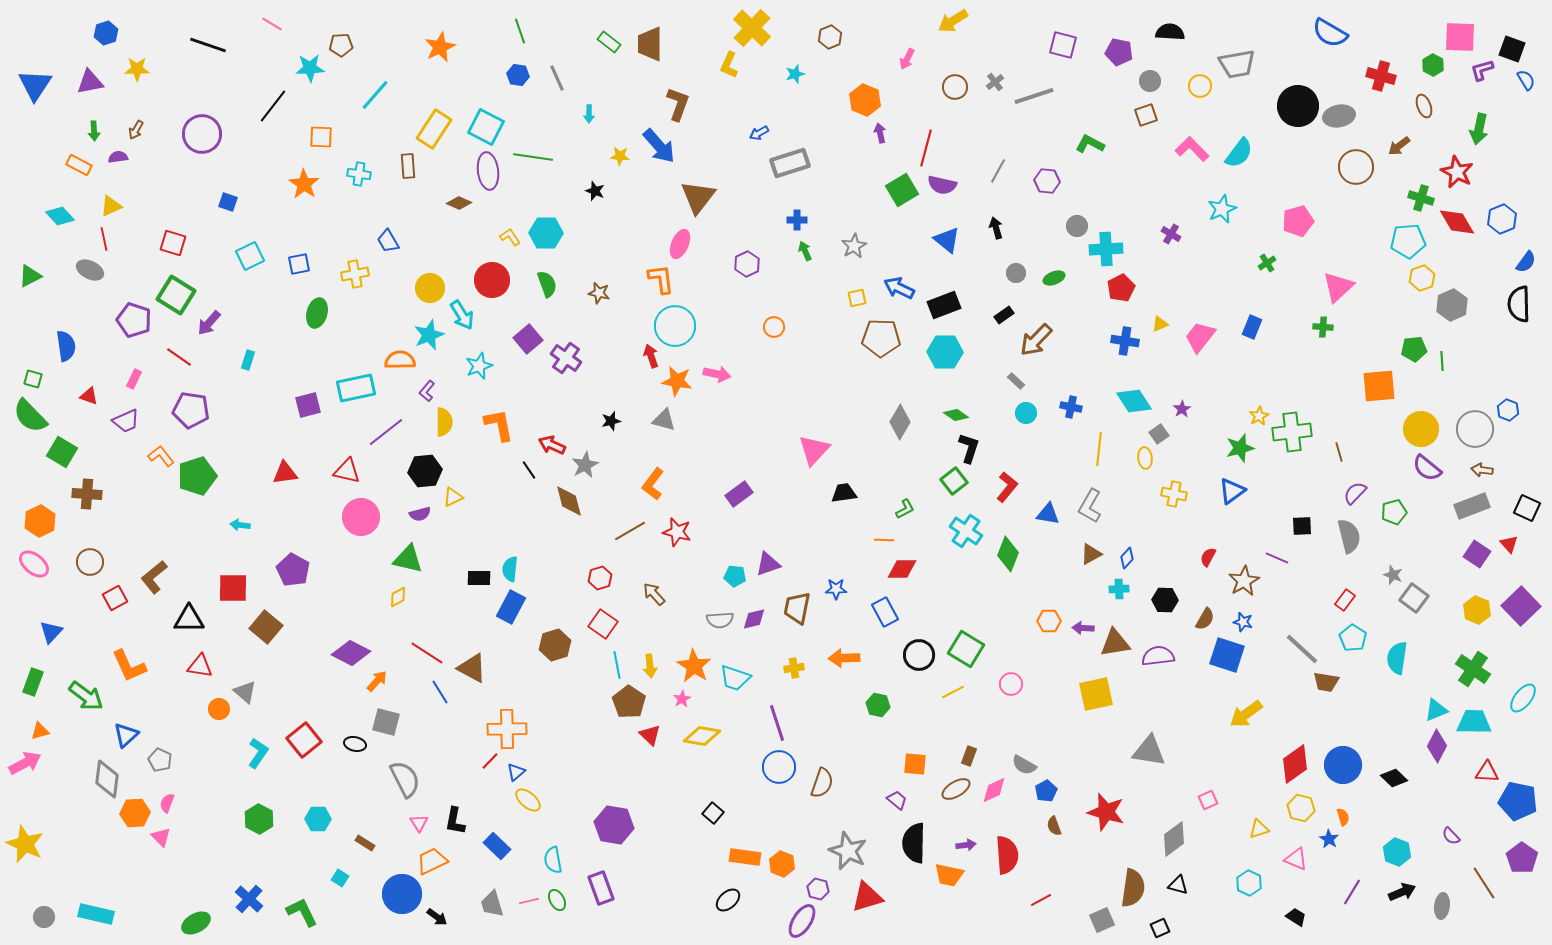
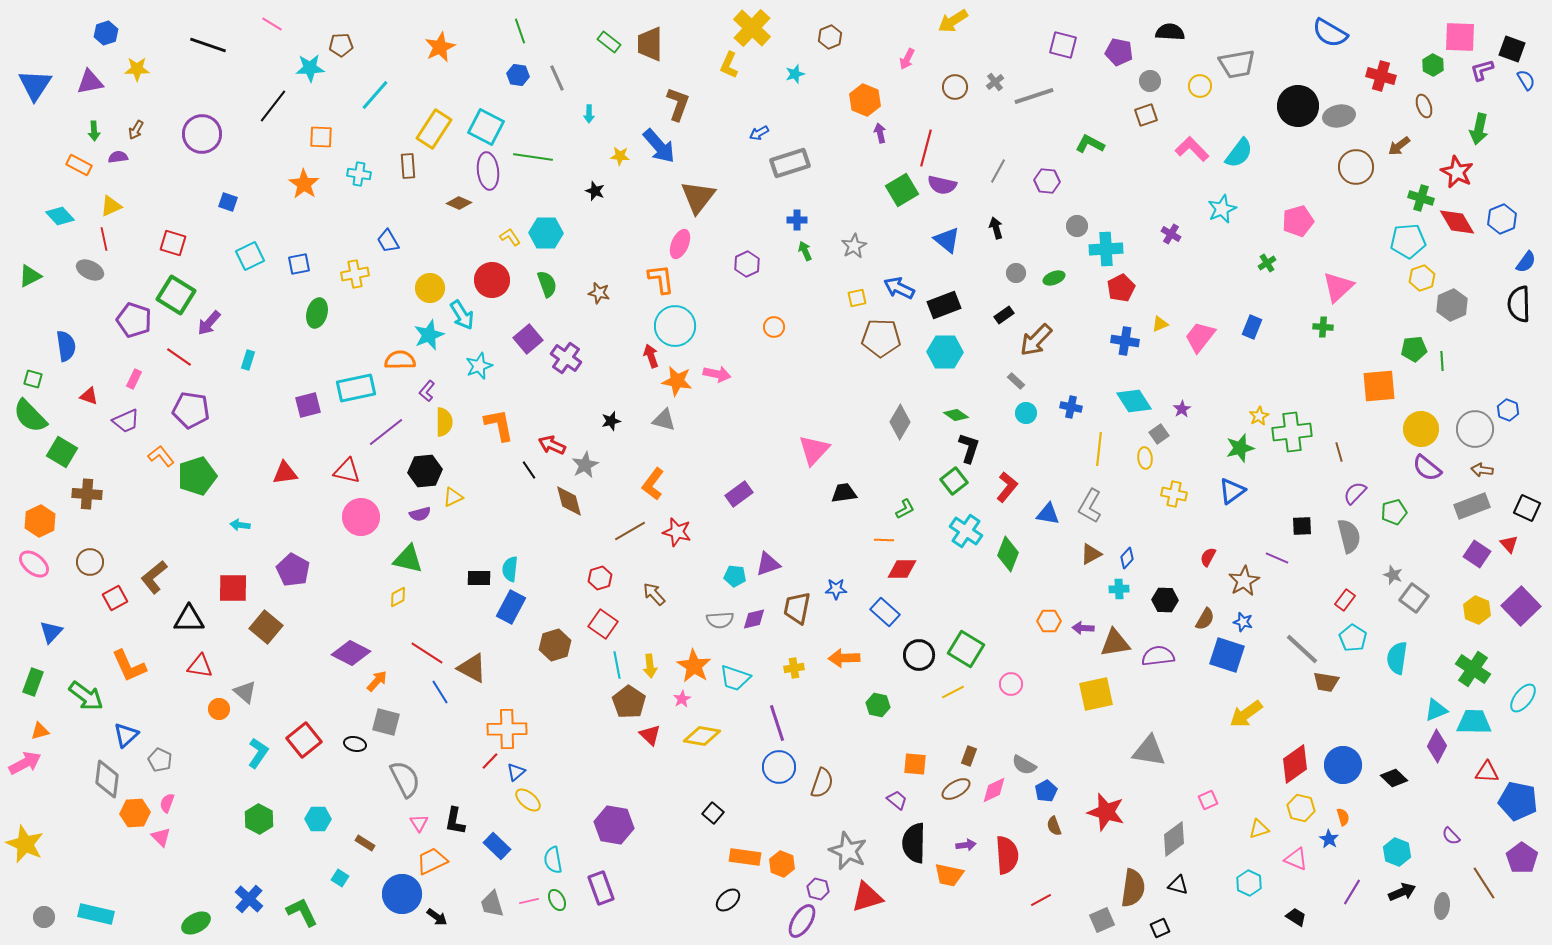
blue rectangle at (885, 612): rotated 20 degrees counterclockwise
